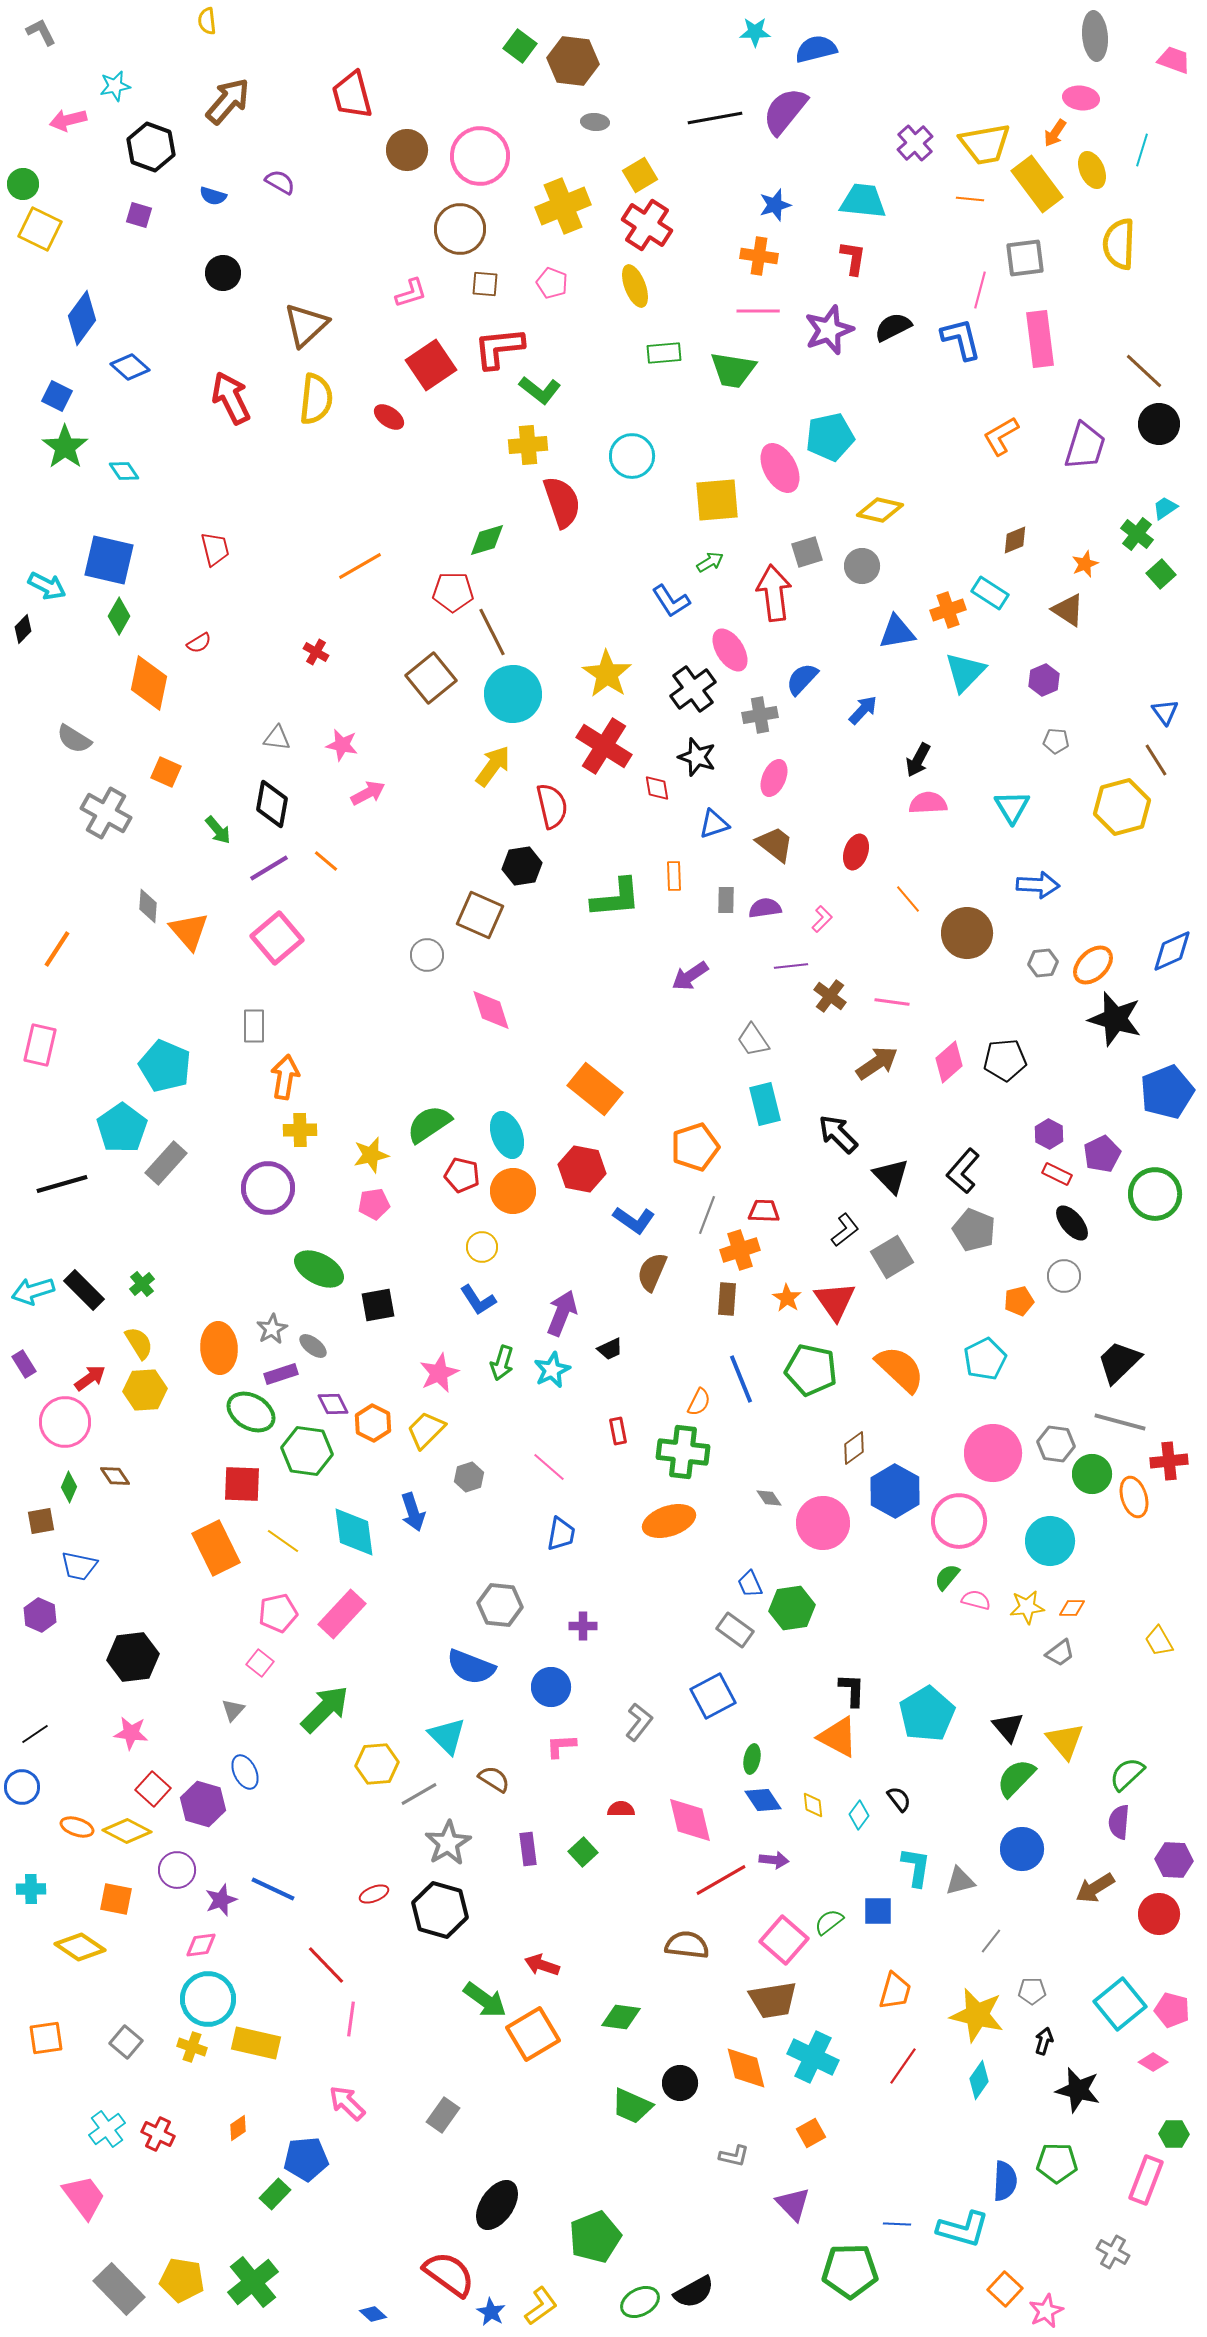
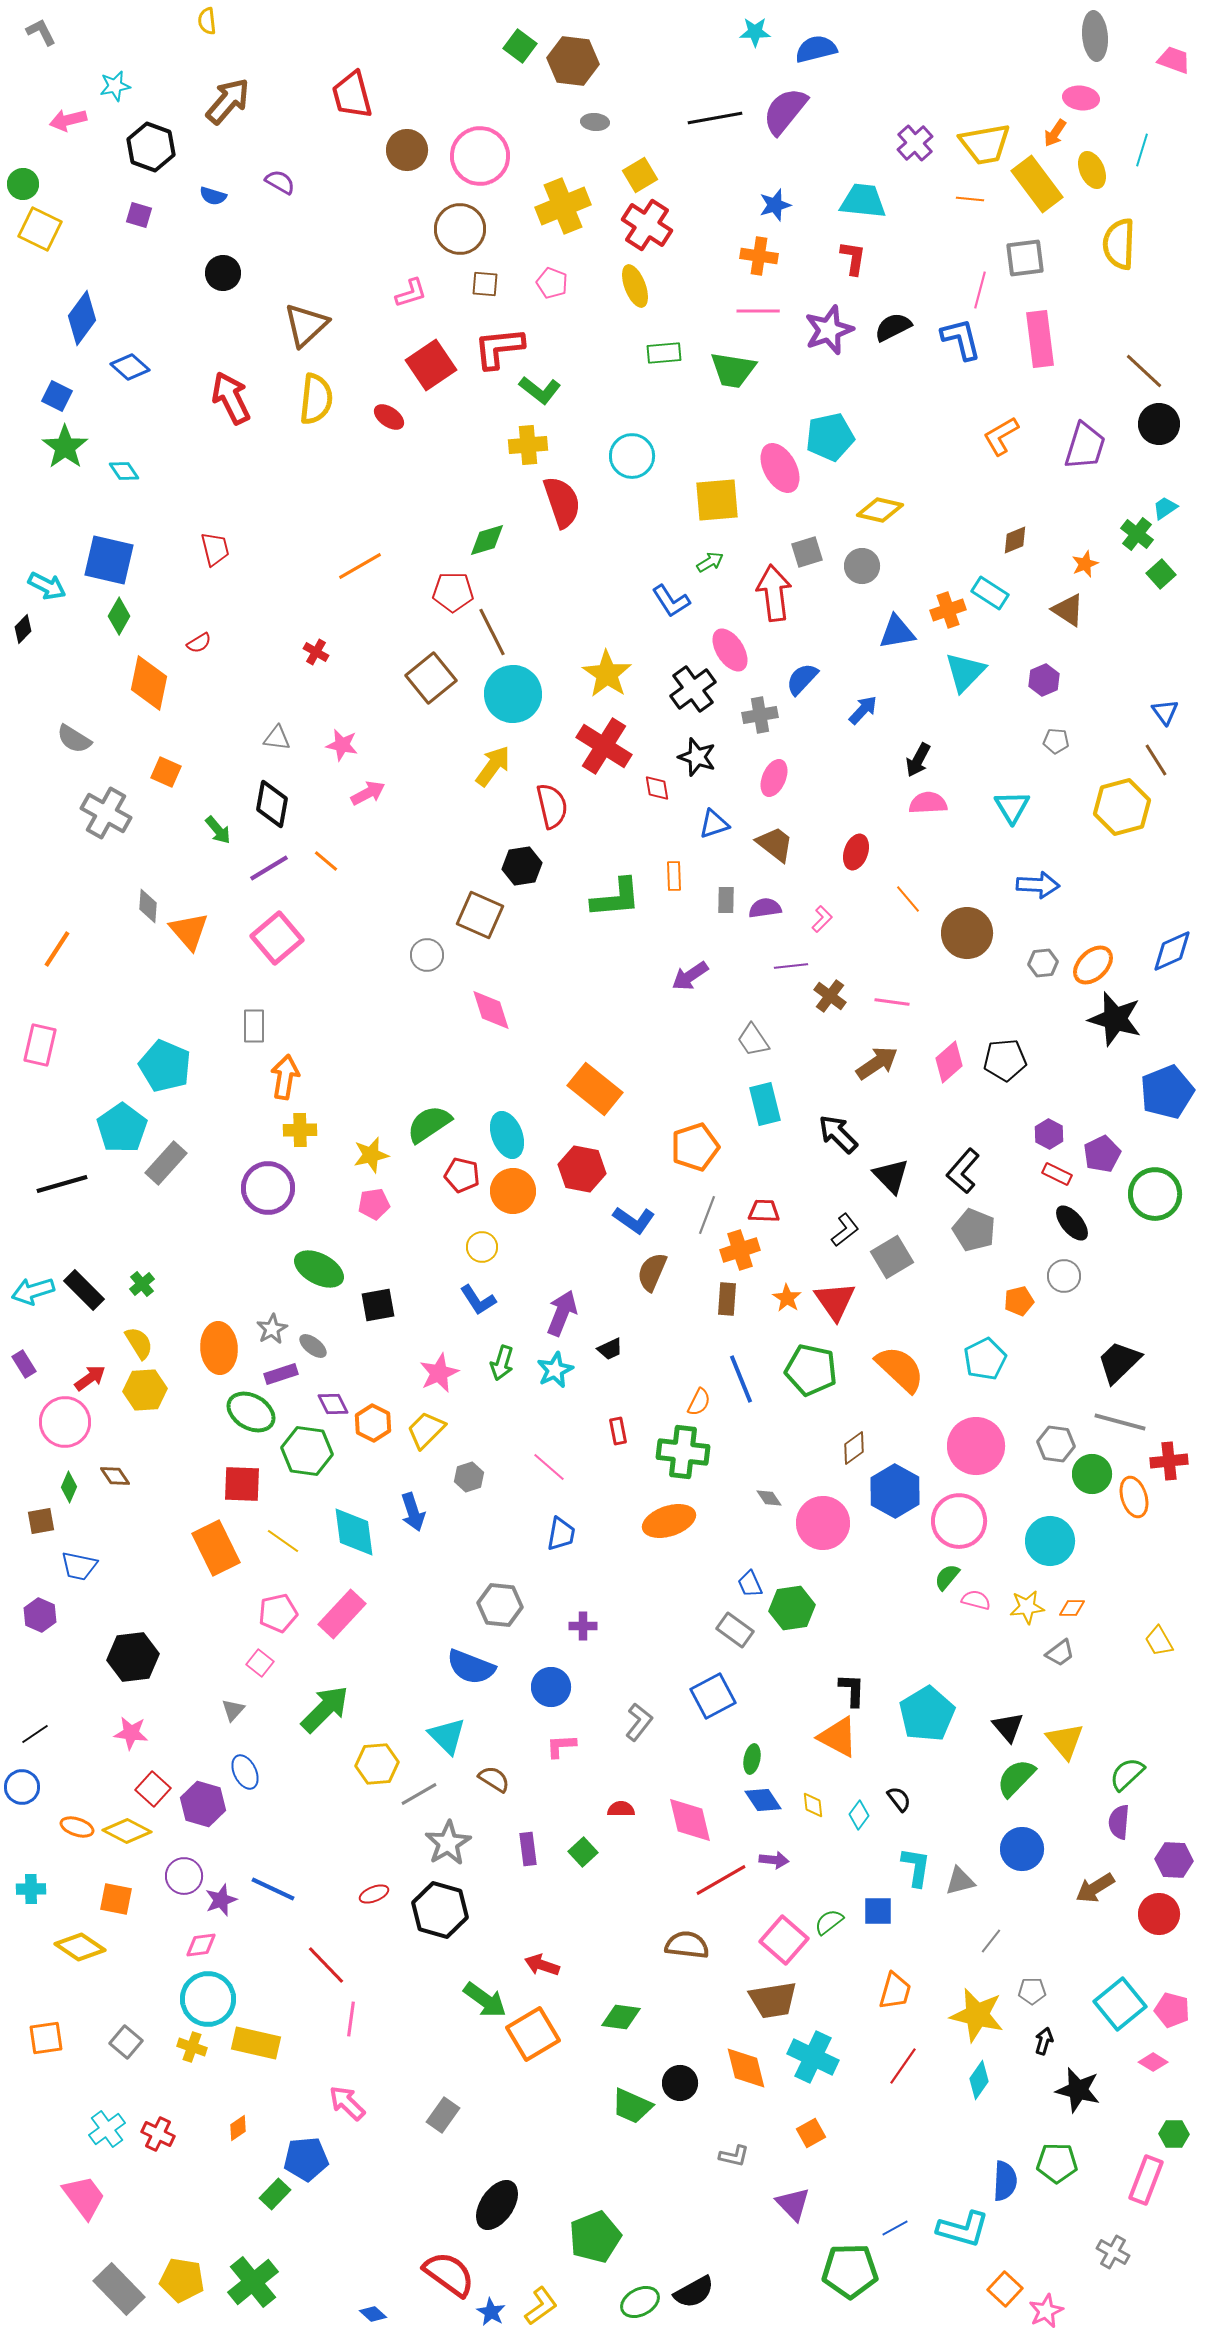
cyan star at (552, 1370): moved 3 px right
pink circle at (993, 1453): moved 17 px left, 7 px up
purple circle at (177, 1870): moved 7 px right, 6 px down
blue line at (897, 2224): moved 2 px left, 4 px down; rotated 32 degrees counterclockwise
